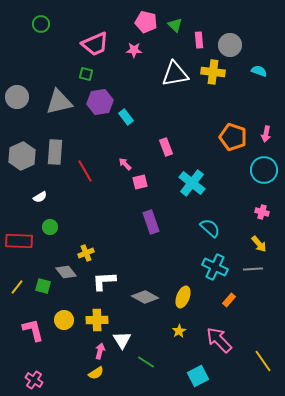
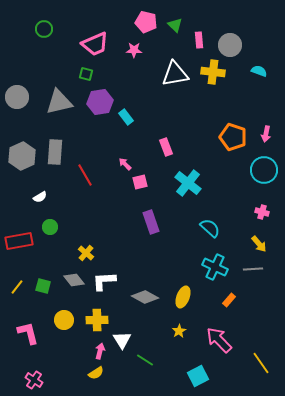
green circle at (41, 24): moved 3 px right, 5 px down
red line at (85, 171): moved 4 px down
cyan cross at (192, 183): moved 4 px left
red rectangle at (19, 241): rotated 12 degrees counterclockwise
yellow cross at (86, 253): rotated 28 degrees counterclockwise
gray diamond at (66, 272): moved 8 px right, 8 px down
pink L-shape at (33, 330): moved 5 px left, 3 px down
yellow line at (263, 361): moved 2 px left, 2 px down
green line at (146, 362): moved 1 px left, 2 px up
